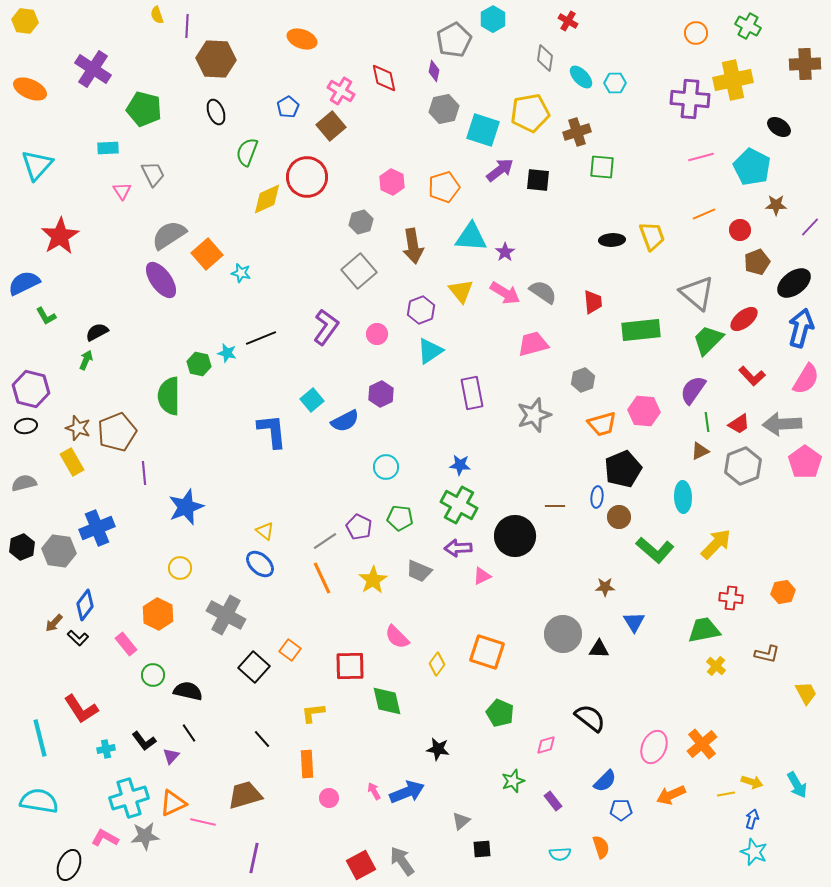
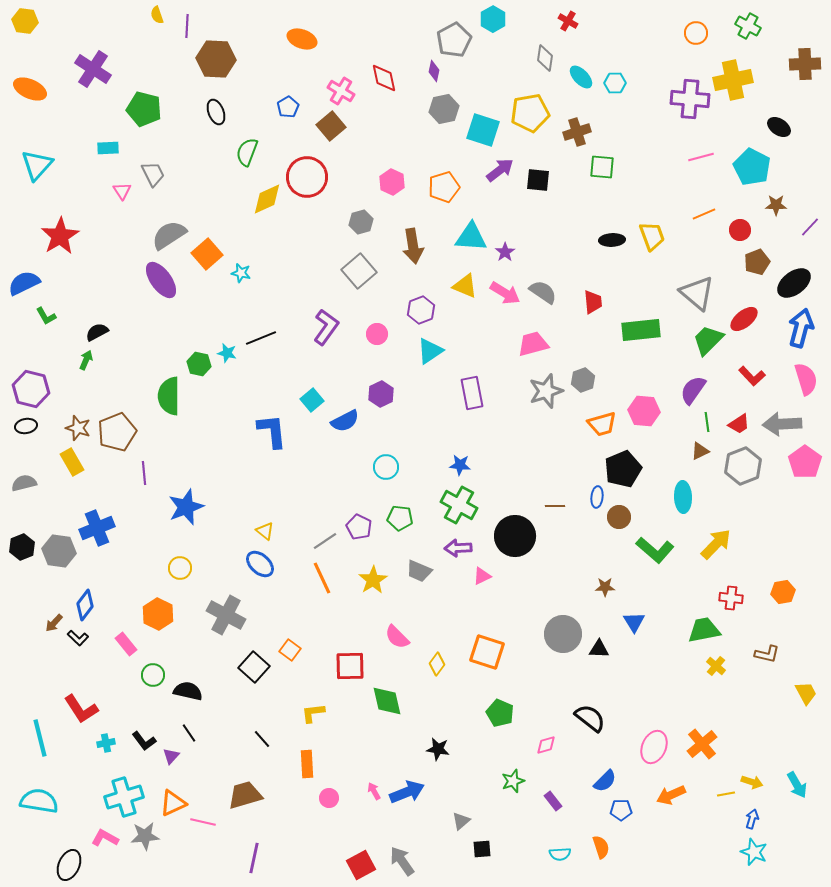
yellow triangle at (461, 291): moved 4 px right, 5 px up; rotated 28 degrees counterclockwise
pink semicircle at (806, 379): rotated 48 degrees counterclockwise
gray star at (534, 415): moved 12 px right, 24 px up
cyan cross at (106, 749): moved 6 px up
cyan cross at (129, 798): moved 5 px left, 1 px up
